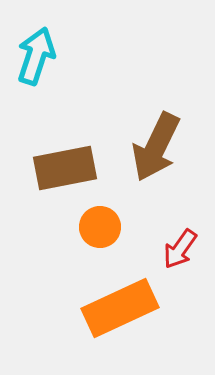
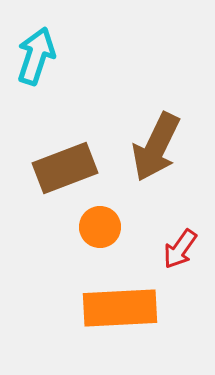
brown rectangle: rotated 10 degrees counterclockwise
orange rectangle: rotated 22 degrees clockwise
